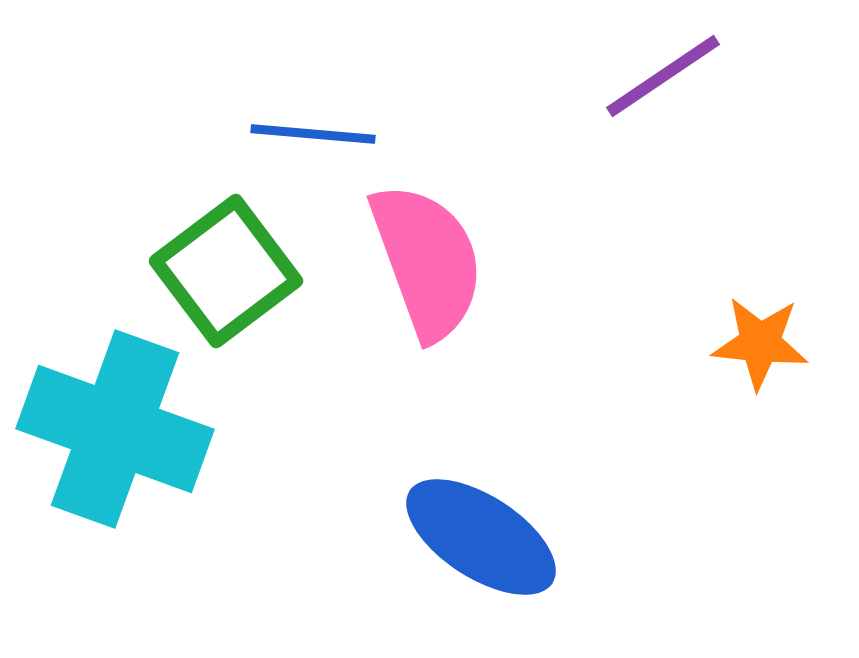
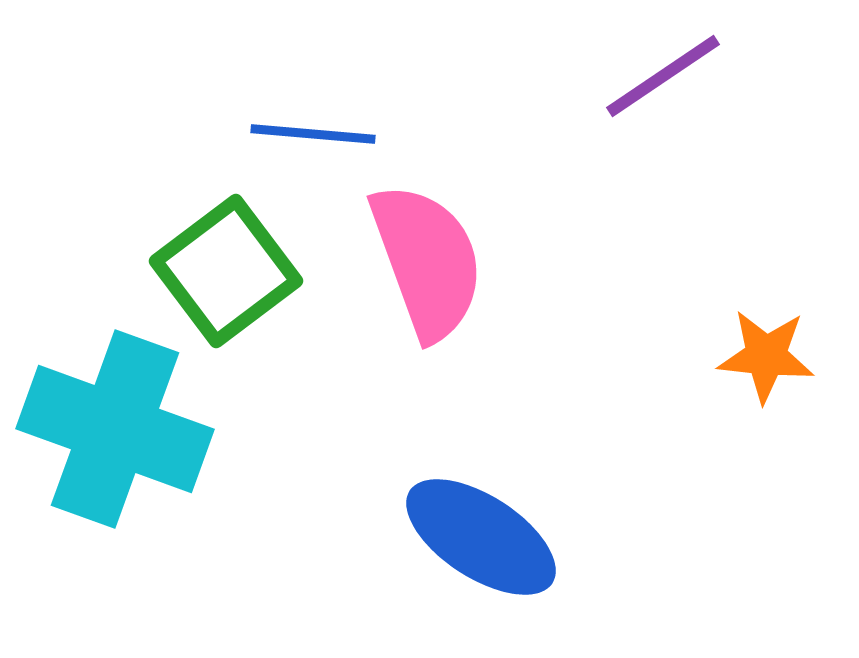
orange star: moved 6 px right, 13 px down
